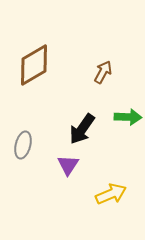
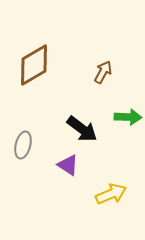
black arrow: rotated 88 degrees counterclockwise
purple triangle: rotated 30 degrees counterclockwise
